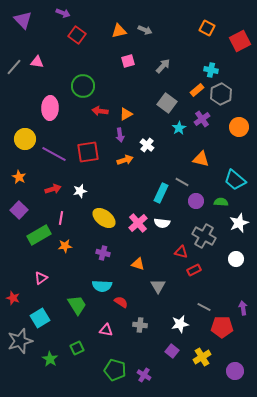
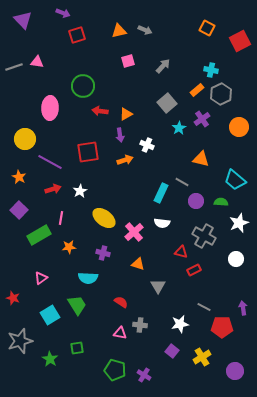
red square at (77, 35): rotated 36 degrees clockwise
gray line at (14, 67): rotated 30 degrees clockwise
gray square at (167, 103): rotated 12 degrees clockwise
white cross at (147, 145): rotated 16 degrees counterclockwise
purple line at (54, 154): moved 4 px left, 8 px down
white star at (80, 191): rotated 16 degrees counterclockwise
pink cross at (138, 223): moved 4 px left, 9 px down
orange star at (65, 246): moved 4 px right, 1 px down
cyan semicircle at (102, 286): moved 14 px left, 8 px up
cyan square at (40, 318): moved 10 px right, 3 px up
pink triangle at (106, 330): moved 14 px right, 3 px down
green square at (77, 348): rotated 16 degrees clockwise
